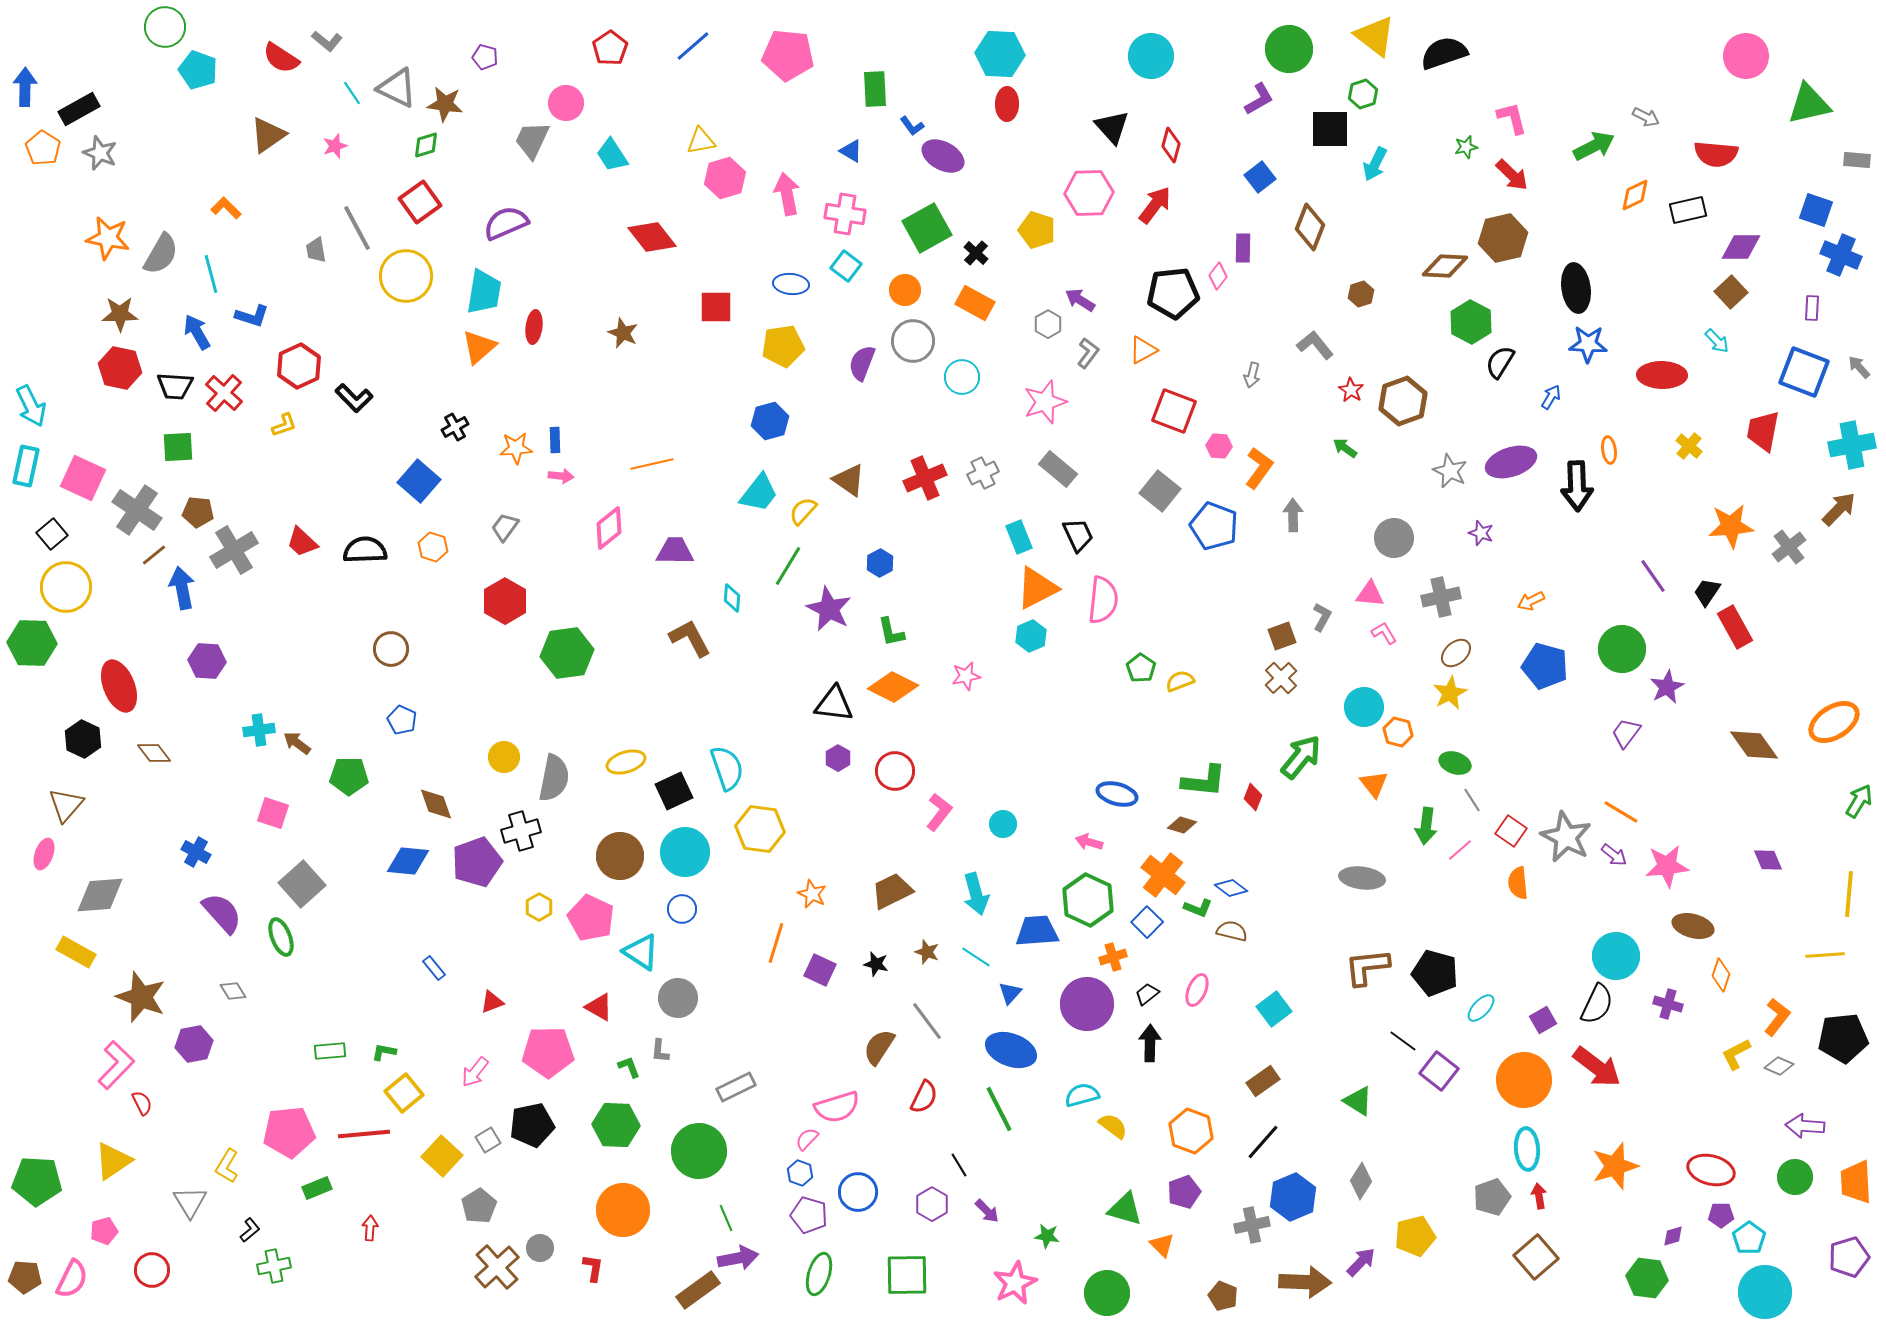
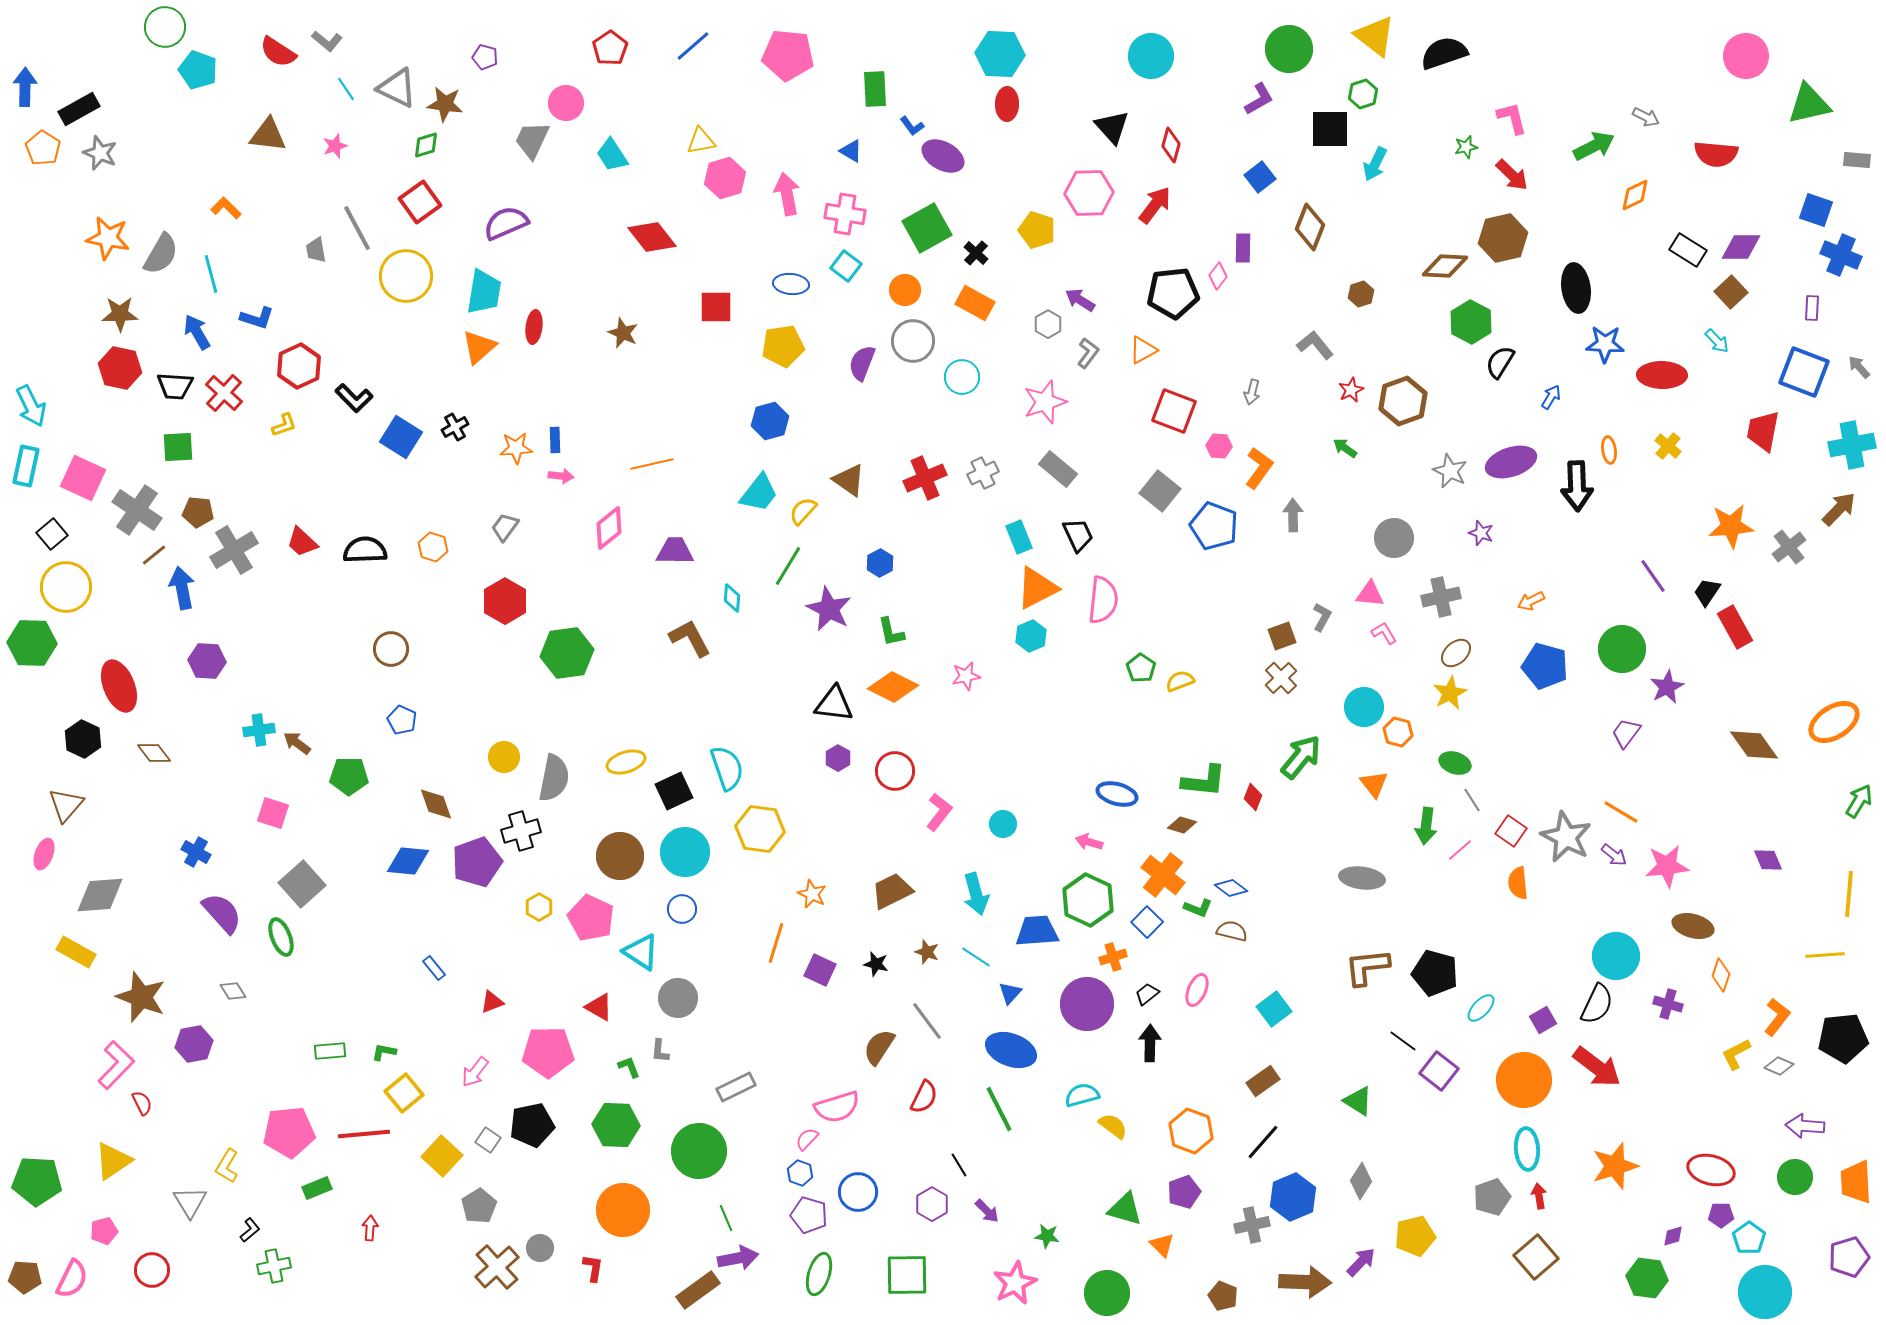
red semicircle at (281, 58): moved 3 px left, 6 px up
cyan line at (352, 93): moved 6 px left, 4 px up
brown triangle at (268, 135): rotated 42 degrees clockwise
black rectangle at (1688, 210): moved 40 px down; rotated 45 degrees clockwise
blue L-shape at (252, 316): moved 5 px right, 2 px down
blue star at (1588, 344): moved 17 px right
gray arrow at (1252, 375): moved 17 px down
red star at (1351, 390): rotated 15 degrees clockwise
yellow cross at (1689, 446): moved 21 px left
blue square at (419, 481): moved 18 px left, 44 px up; rotated 9 degrees counterclockwise
gray square at (488, 1140): rotated 25 degrees counterclockwise
